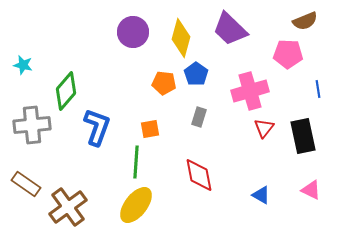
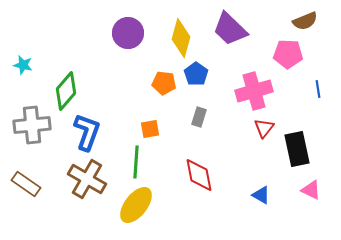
purple circle: moved 5 px left, 1 px down
pink cross: moved 4 px right
blue L-shape: moved 10 px left, 5 px down
black rectangle: moved 6 px left, 13 px down
brown cross: moved 19 px right, 28 px up; rotated 24 degrees counterclockwise
